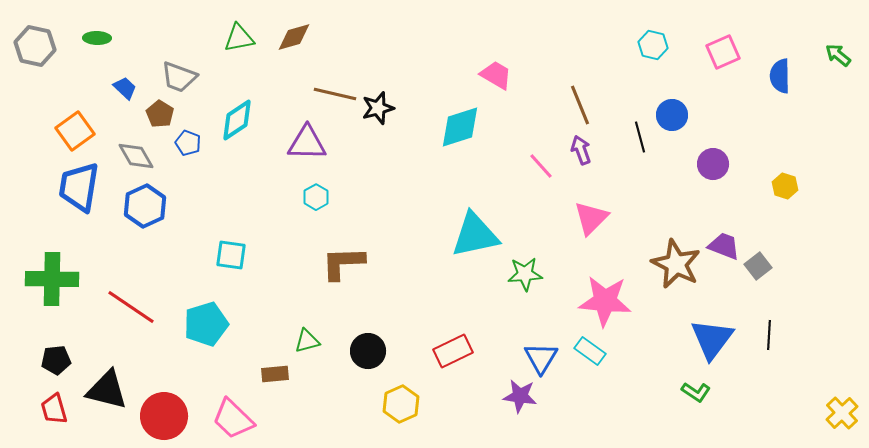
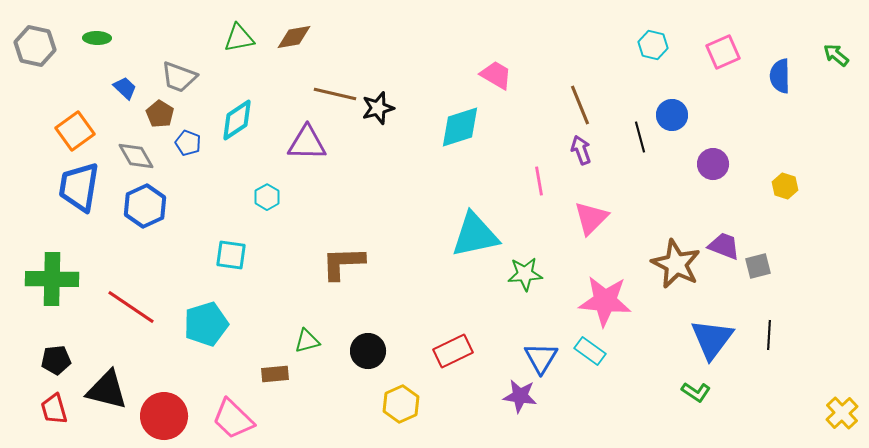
brown diamond at (294, 37): rotated 6 degrees clockwise
green arrow at (838, 55): moved 2 px left
pink line at (541, 166): moved 2 px left, 15 px down; rotated 32 degrees clockwise
cyan hexagon at (316, 197): moved 49 px left
gray square at (758, 266): rotated 24 degrees clockwise
